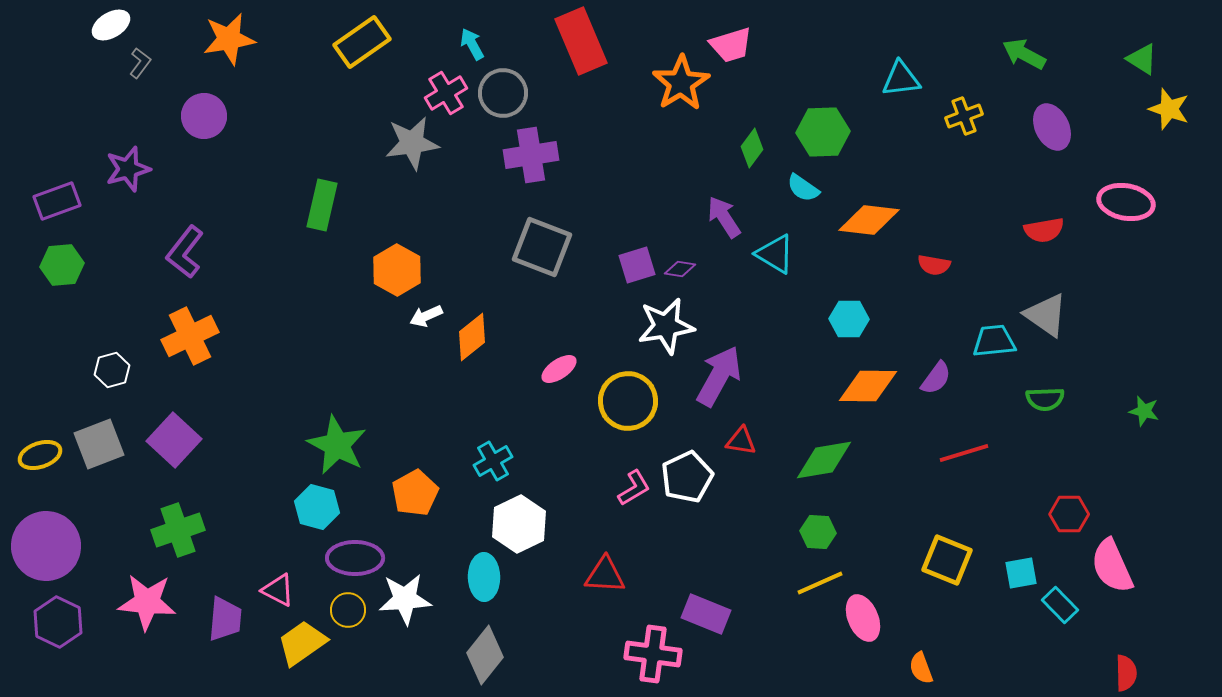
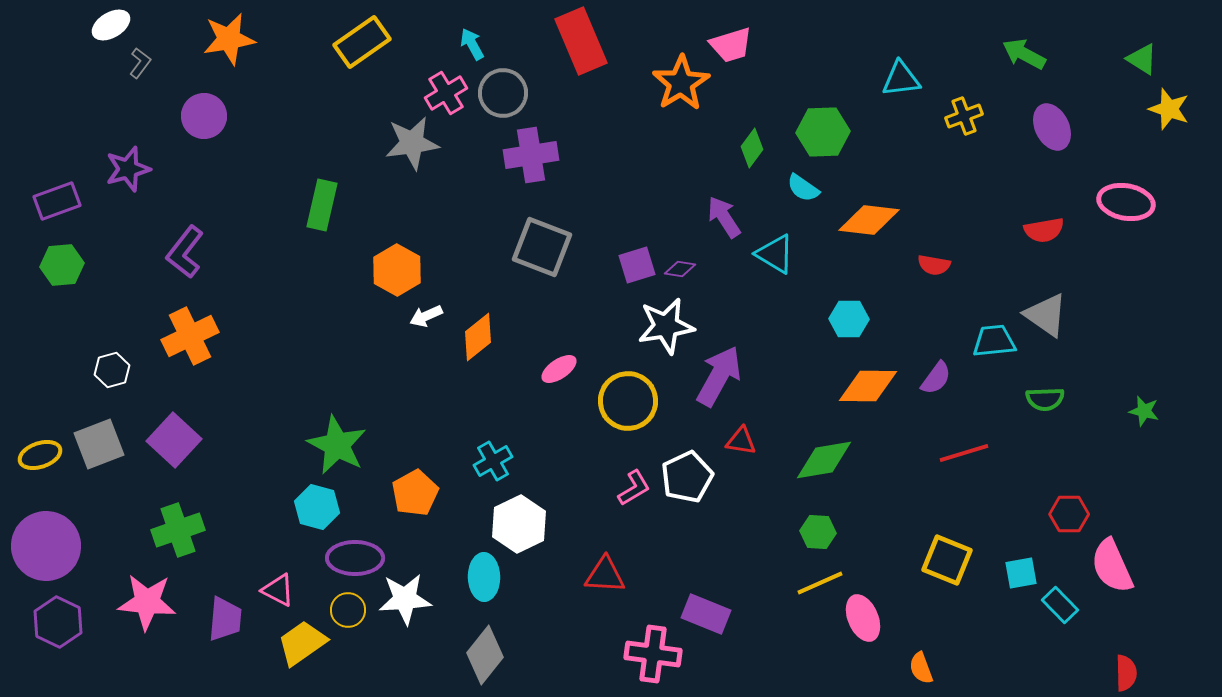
orange diamond at (472, 337): moved 6 px right
